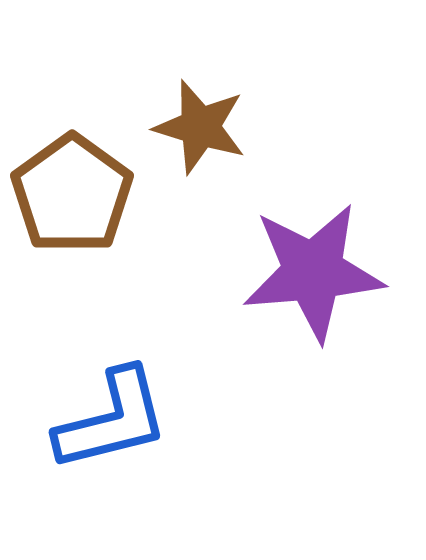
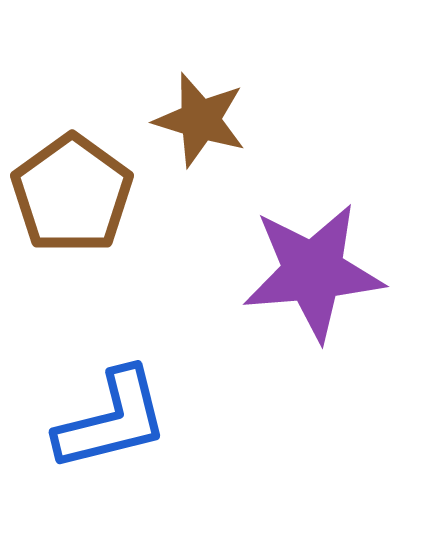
brown star: moved 7 px up
